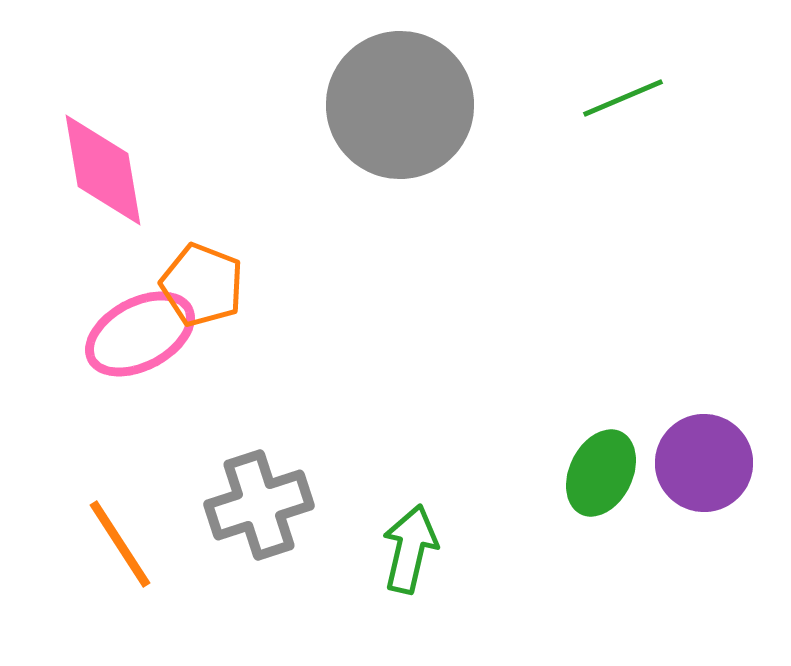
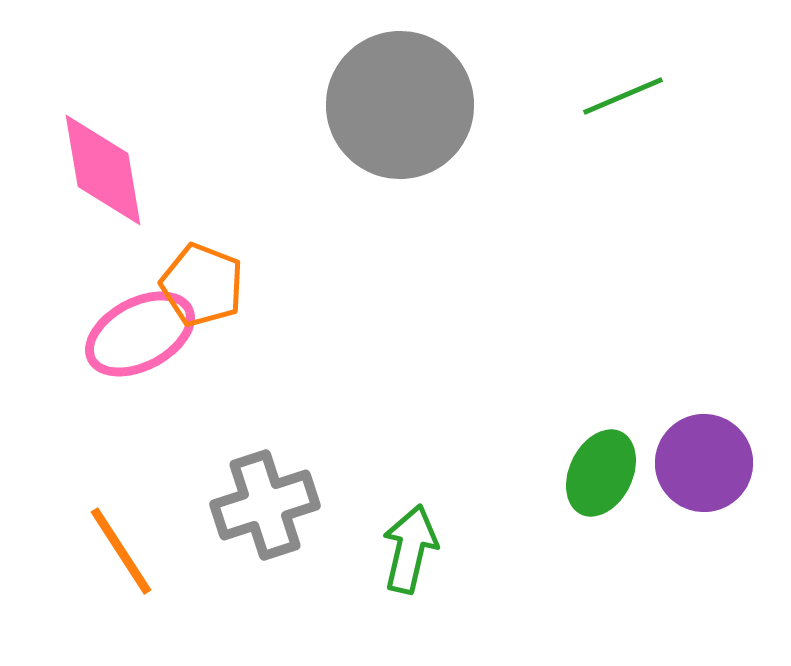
green line: moved 2 px up
gray cross: moved 6 px right
orange line: moved 1 px right, 7 px down
